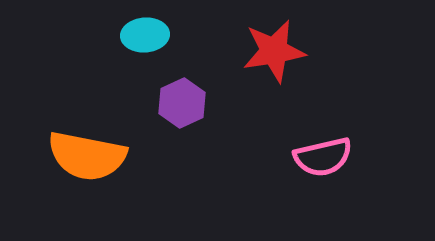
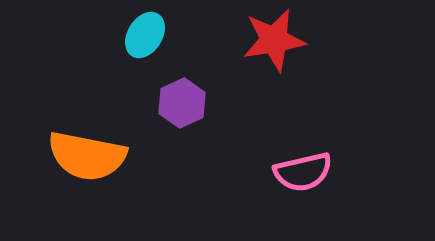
cyan ellipse: rotated 54 degrees counterclockwise
red star: moved 11 px up
pink semicircle: moved 20 px left, 15 px down
